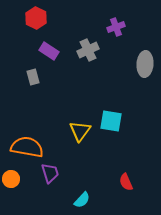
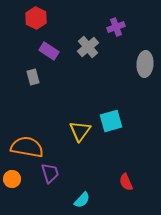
gray cross: moved 3 px up; rotated 15 degrees counterclockwise
cyan square: rotated 25 degrees counterclockwise
orange circle: moved 1 px right
